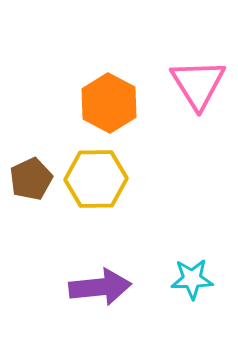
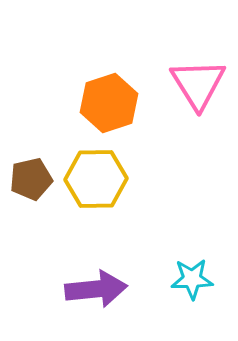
orange hexagon: rotated 14 degrees clockwise
brown pentagon: rotated 12 degrees clockwise
purple arrow: moved 4 px left, 2 px down
